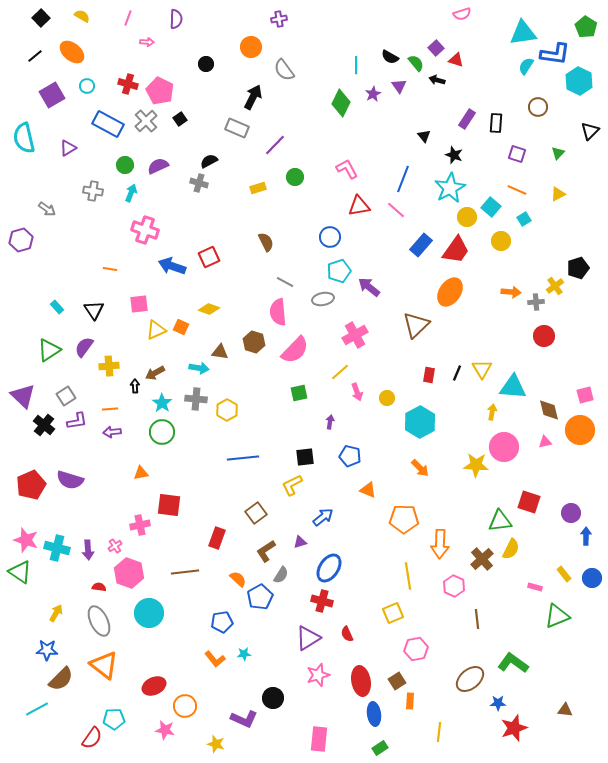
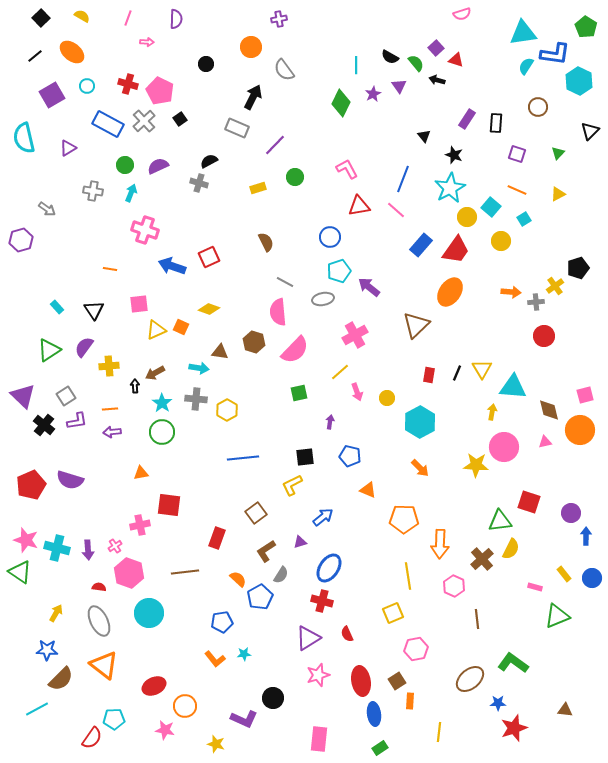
gray cross at (146, 121): moved 2 px left
